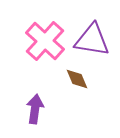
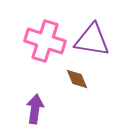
pink cross: rotated 24 degrees counterclockwise
